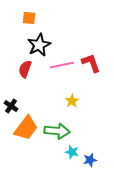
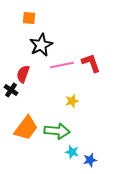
black star: moved 2 px right
red semicircle: moved 2 px left, 5 px down
yellow star: rotated 16 degrees clockwise
black cross: moved 16 px up
